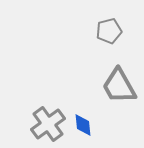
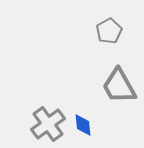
gray pentagon: rotated 15 degrees counterclockwise
